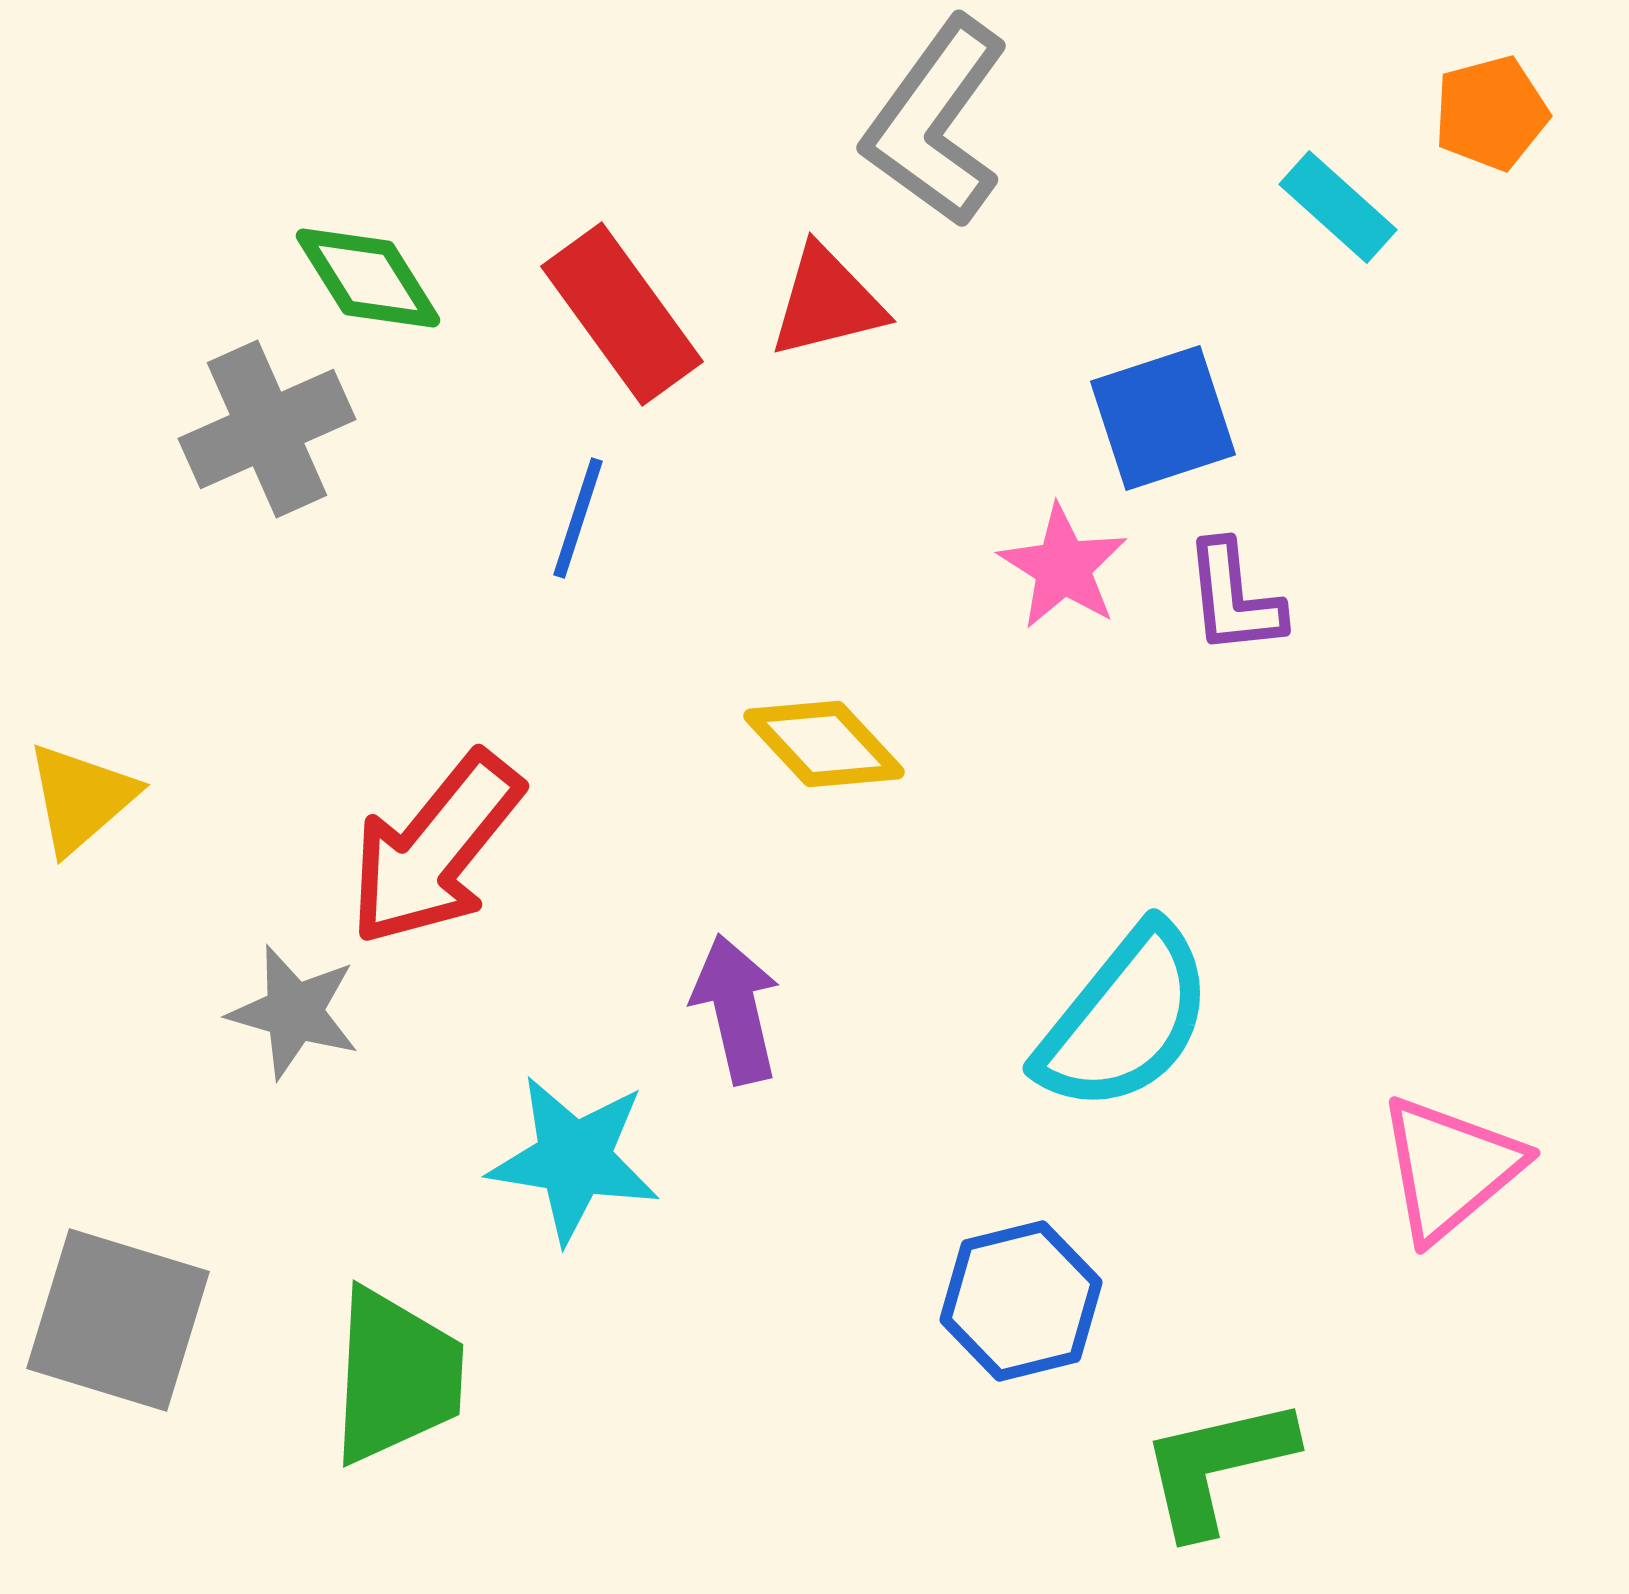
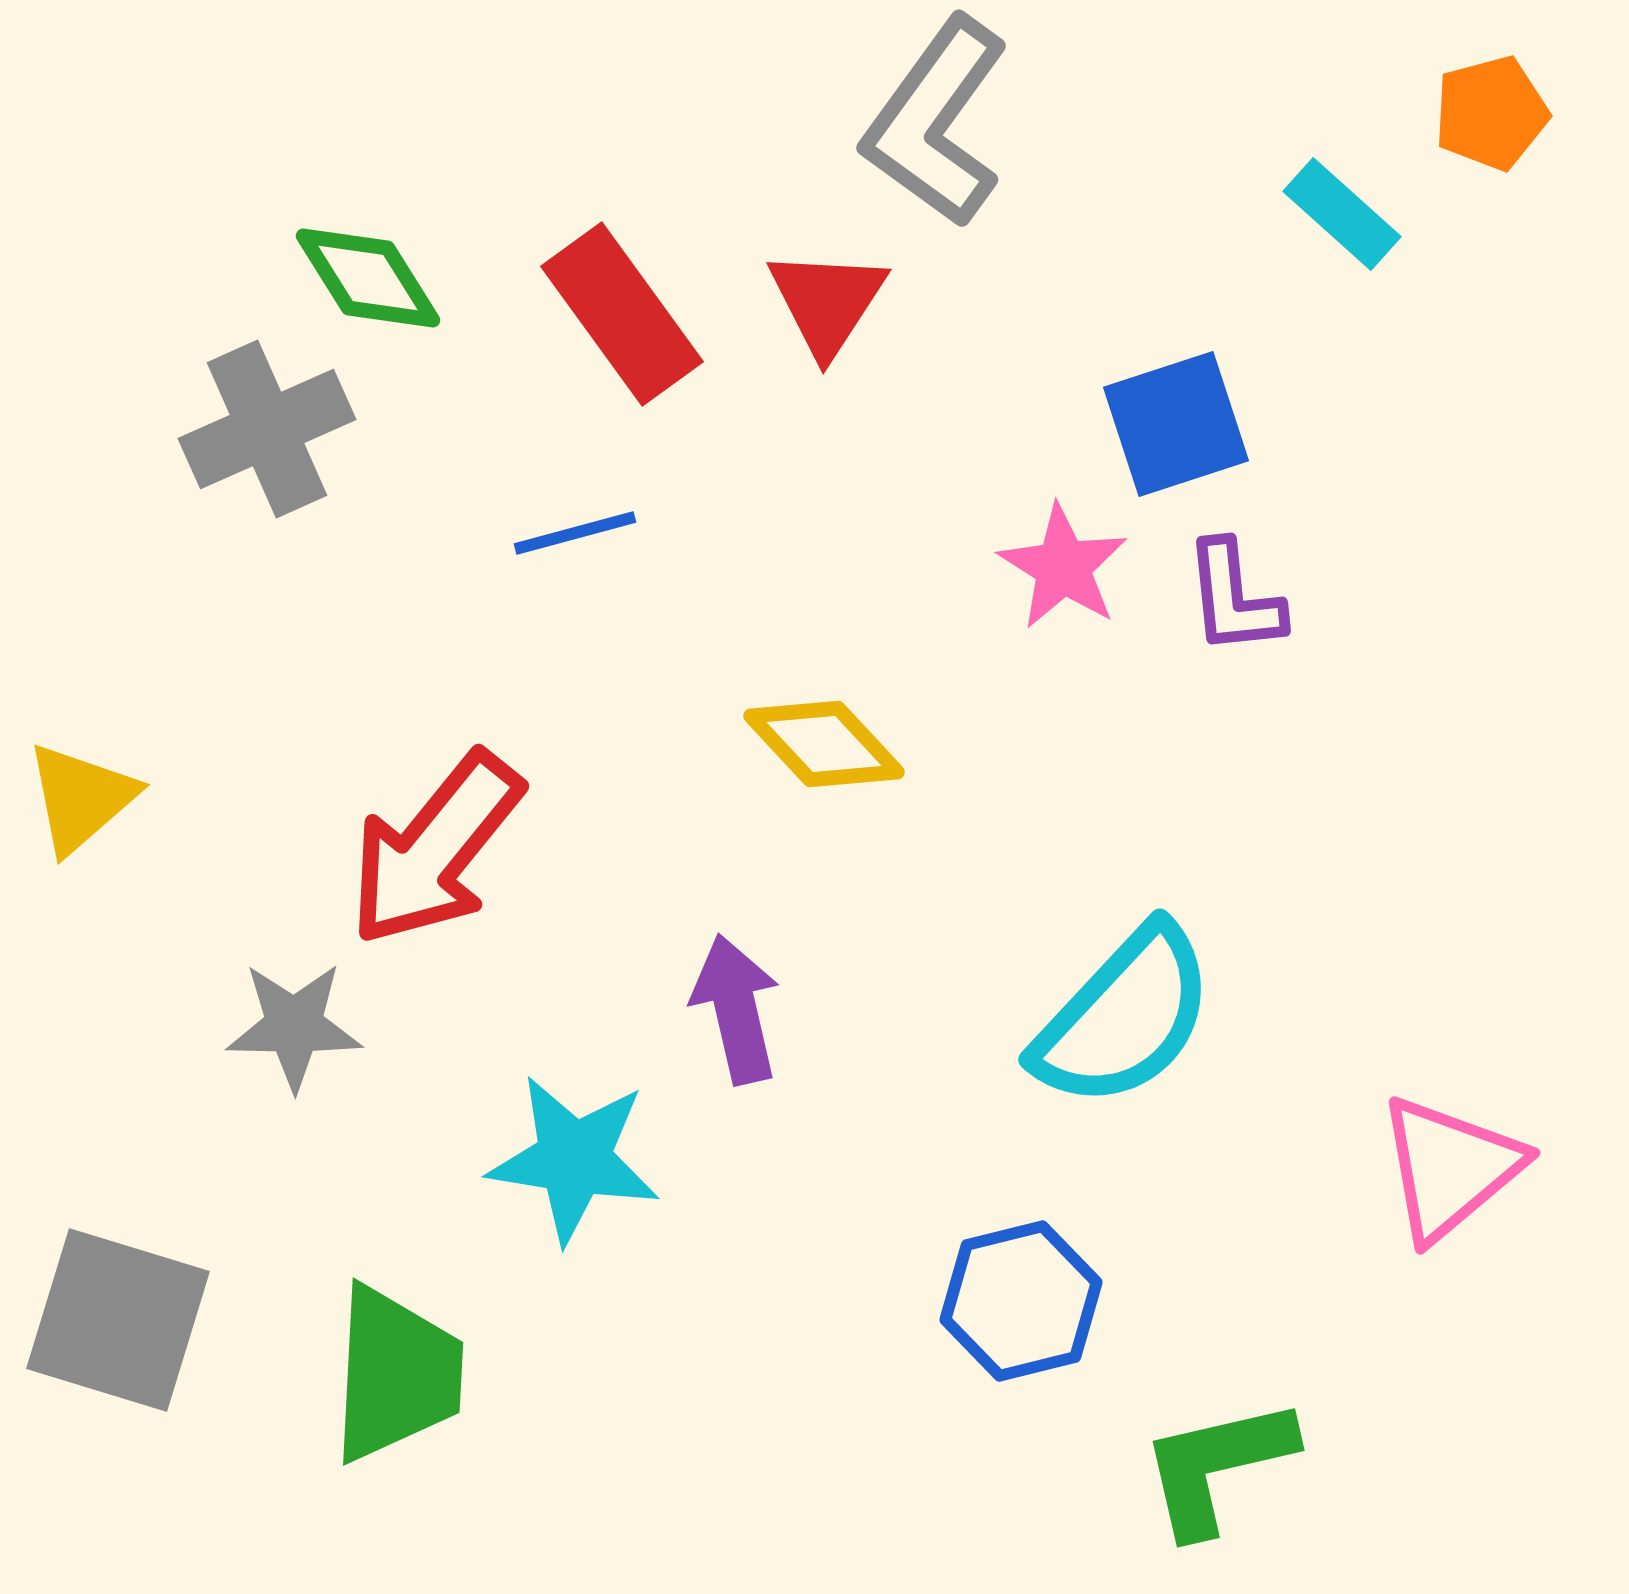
cyan rectangle: moved 4 px right, 7 px down
red triangle: rotated 43 degrees counterclockwise
blue square: moved 13 px right, 6 px down
blue line: moved 3 px left, 15 px down; rotated 57 degrees clockwise
gray star: moved 14 px down; rotated 15 degrees counterclockwise
cyan semicircle: moved 1 px left, 2 px up; rotated 4 degrees clockwise
green trapezoid: moved 2 px up
